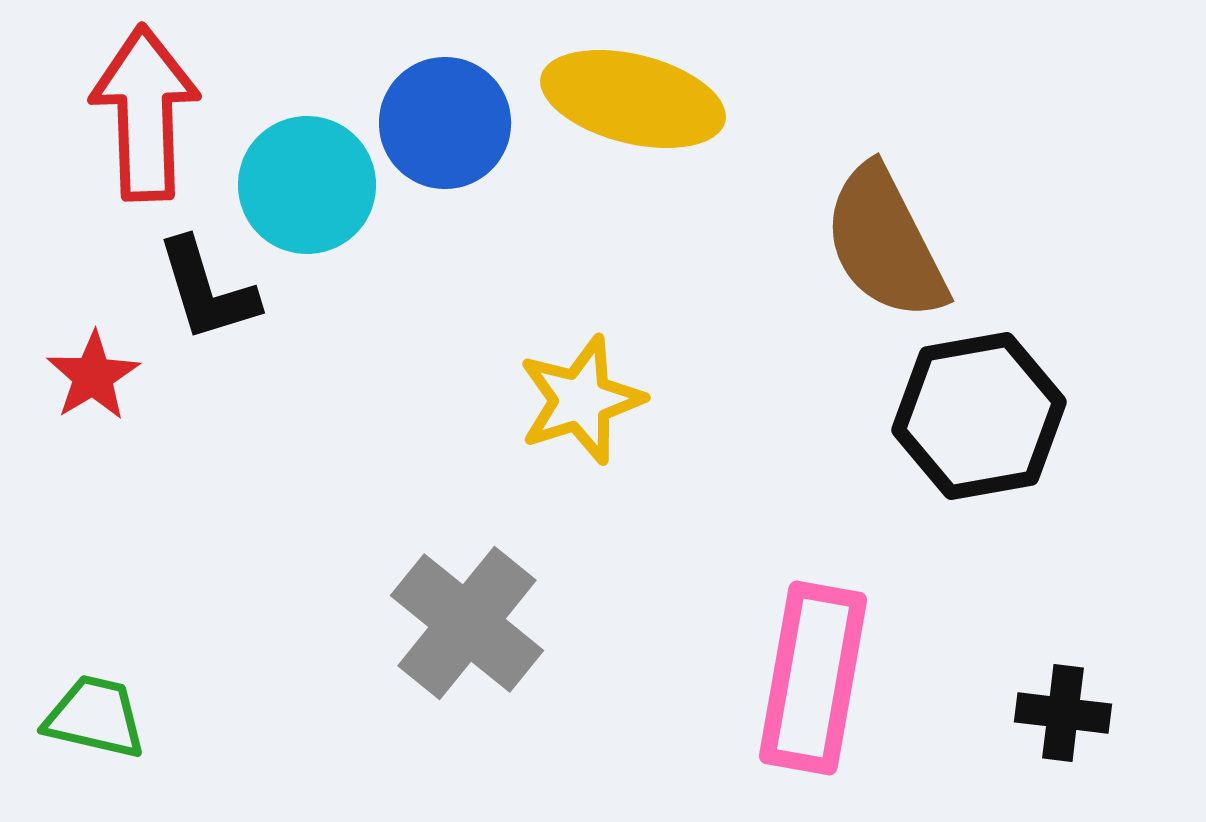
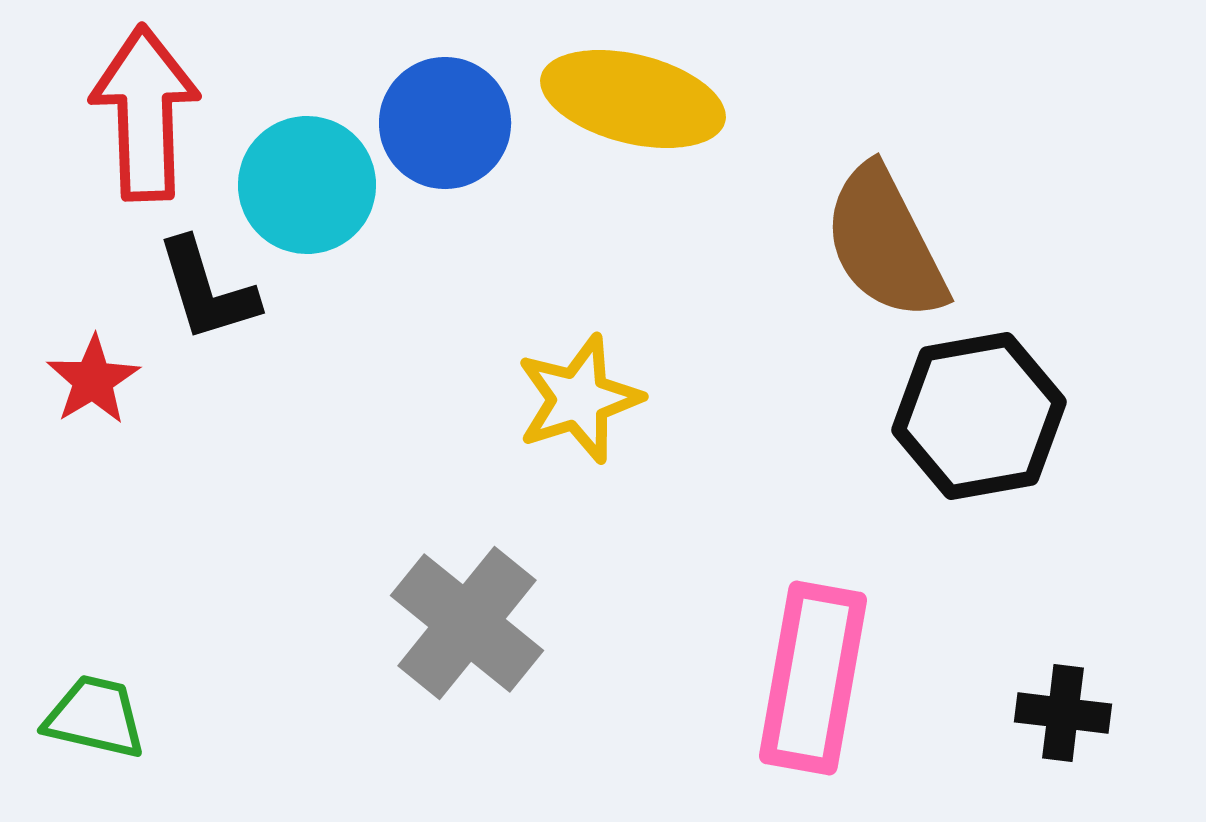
red star: moved 4 px down
yellow star: moved 2 px left, 1 px up
